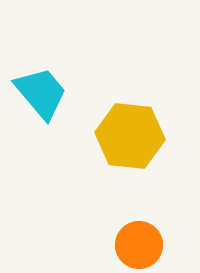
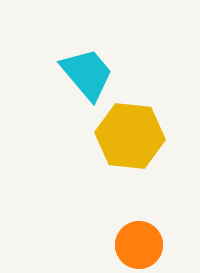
cyan trapezoid: moved 46 px right, 19 px up
